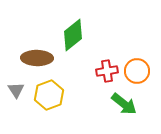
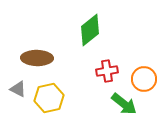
green diamond: moved 17 px right, 5 px up
orange circle: moved 7 px right, 8 px down
gray triangle: moved 2 px right, 1 px up; rotated 30 degrees counterclockwise
yellow hexagon: moved 3 px down; rotated 8 degrees clockwise
